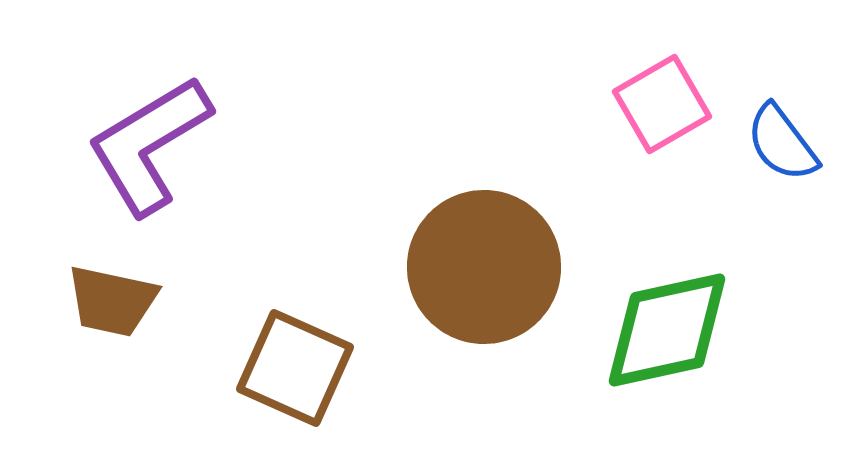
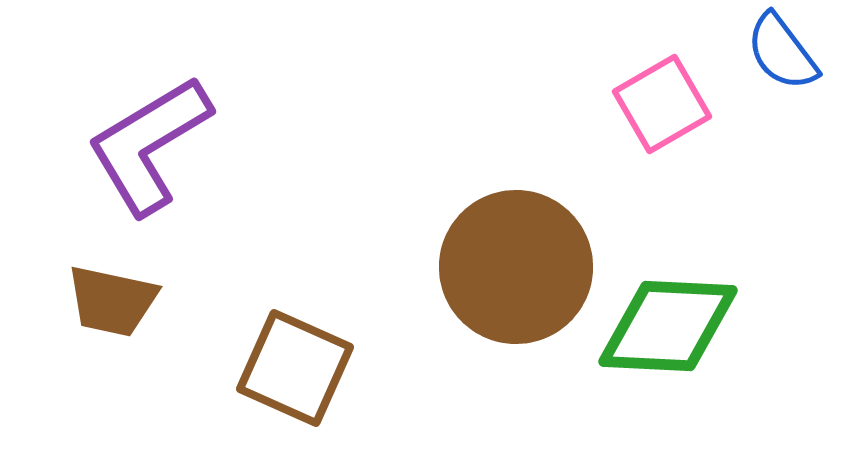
blue semicircle: moved 91 px up
brown circle: moved 32 px right
green diamond: moved 1 px right, 4 px up; rotated 15 degrees clockwise
